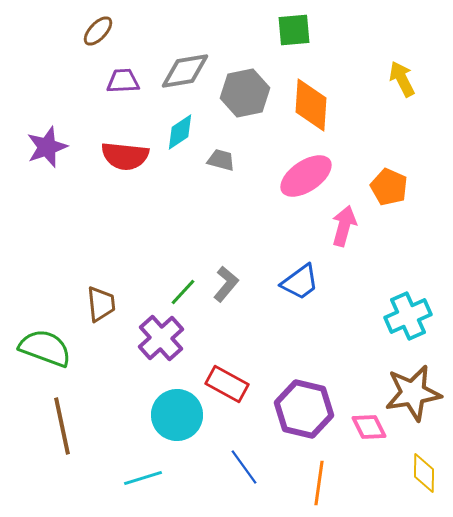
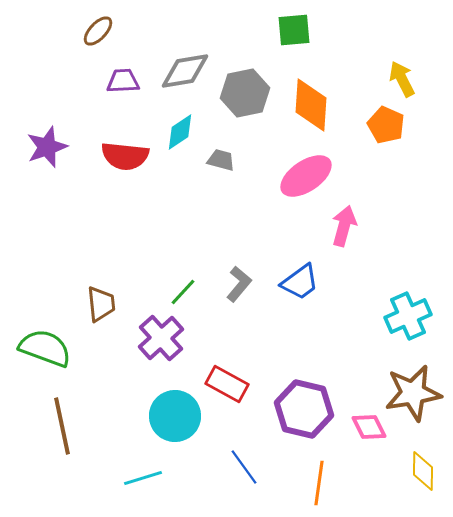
orange pentagon: moved 3 px left, 62 px up
gray L-shape: moved 13 px right
cyan circle: moved 2 px left, 1 px down
yellow diamond: moved 1 px left, 2 px up
